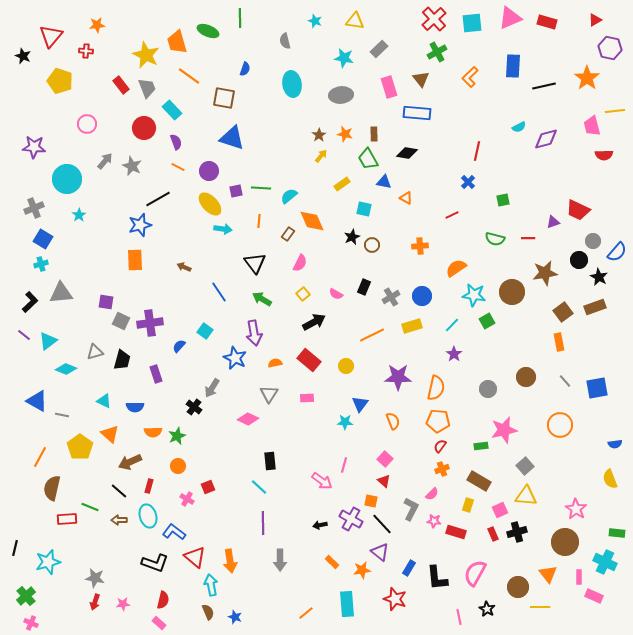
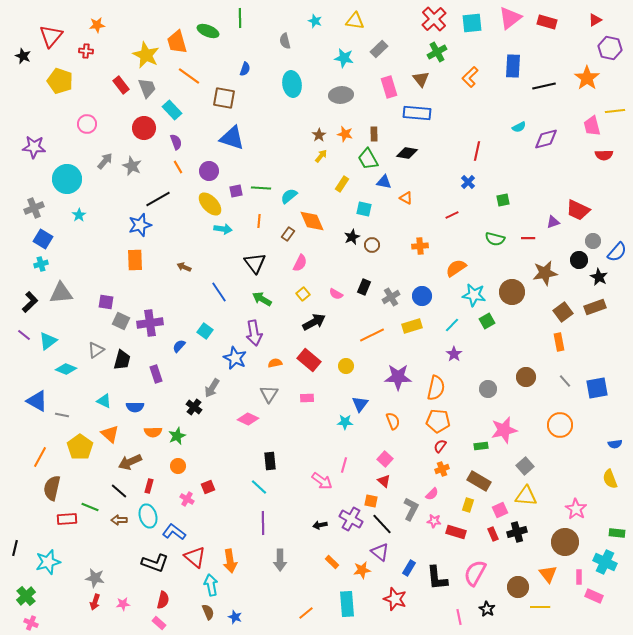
pink triangle at (510, 18): rotated 15 degrees counterclockwise
orange line at (178, 167): rotated 32 degrees clockwise
yellow rectangle at (342, 184): rotated 21 degrees counterclockwise
gray triangle at (95, 352): moved 1 px right, 2 px up; rotated 18 degrees counterclockwise
